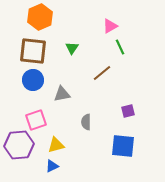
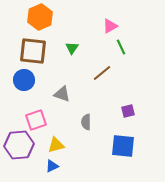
green line: moved 1 px right
blue circle: moved 9 px left
gray triangle: rotated 30 degrees clockwise
